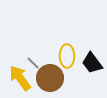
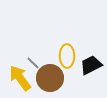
black trapezoid: moved 1 px left, 2 px down; rotated 100 degrees clockwise
